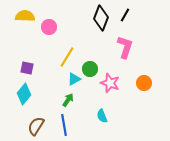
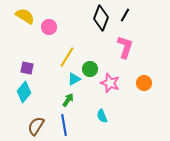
yellow semicircle: rotated 30 degrees clockwise
cyan diamond: moved 2 px up
